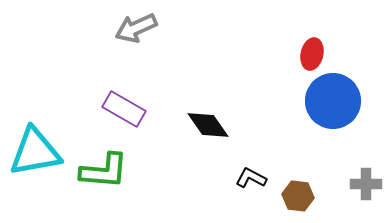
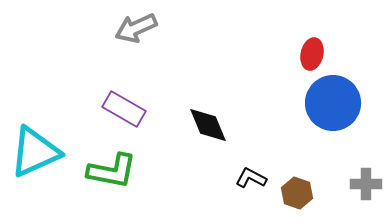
blue circle: moved 2 px down
black diamond: rotated 12 degrees clockwise
cyan triangle: rotated 14 degrees counterclockwise
green L-shape: moved 8 px right; rotated 6 degrees clockwise
brown hexagon: moved 1 px left, 3 px up; rotated 12 degrees clockwise
